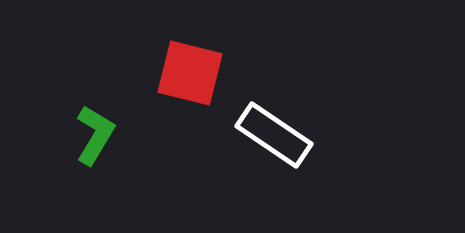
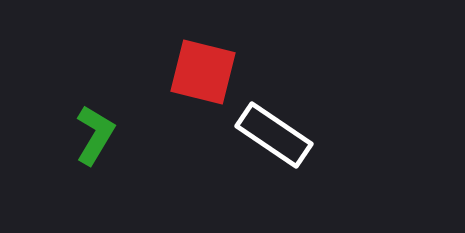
red square: moved 13 px right, 1 px up
